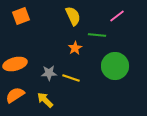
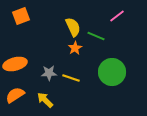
yellow semicircle: moved 11 px down
green line: moved 1 px left, 1 px down; rotated 18 degrees clockwise
green circle: moved 3 px left, 6 px down
